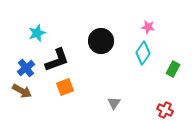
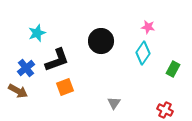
brown arrow: moved 4 px left
